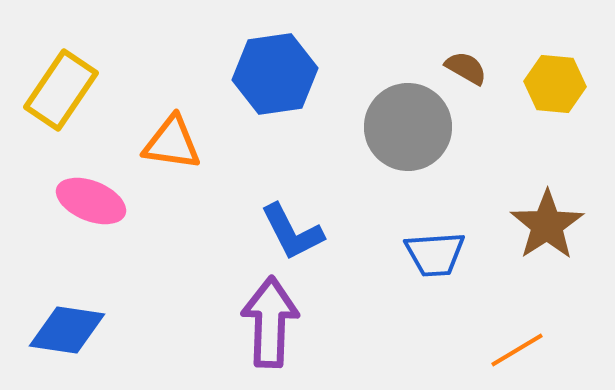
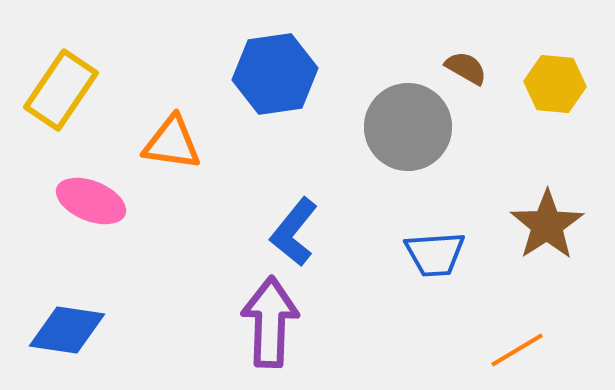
blue L-shape: moved 2 px right; rotated 66 degrees clockwise
